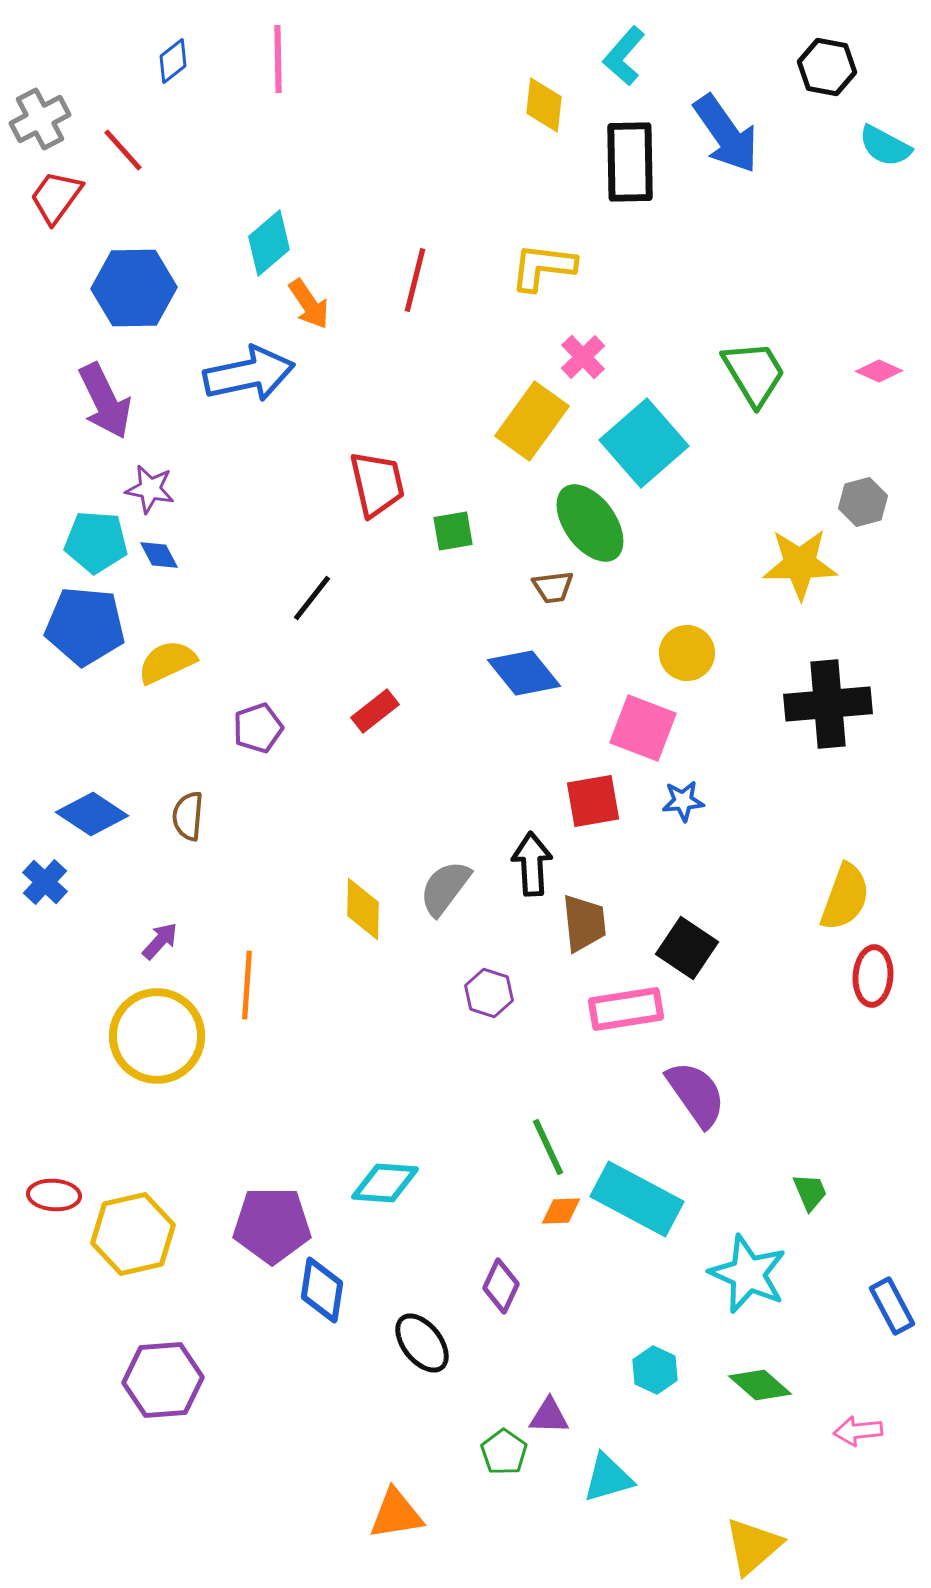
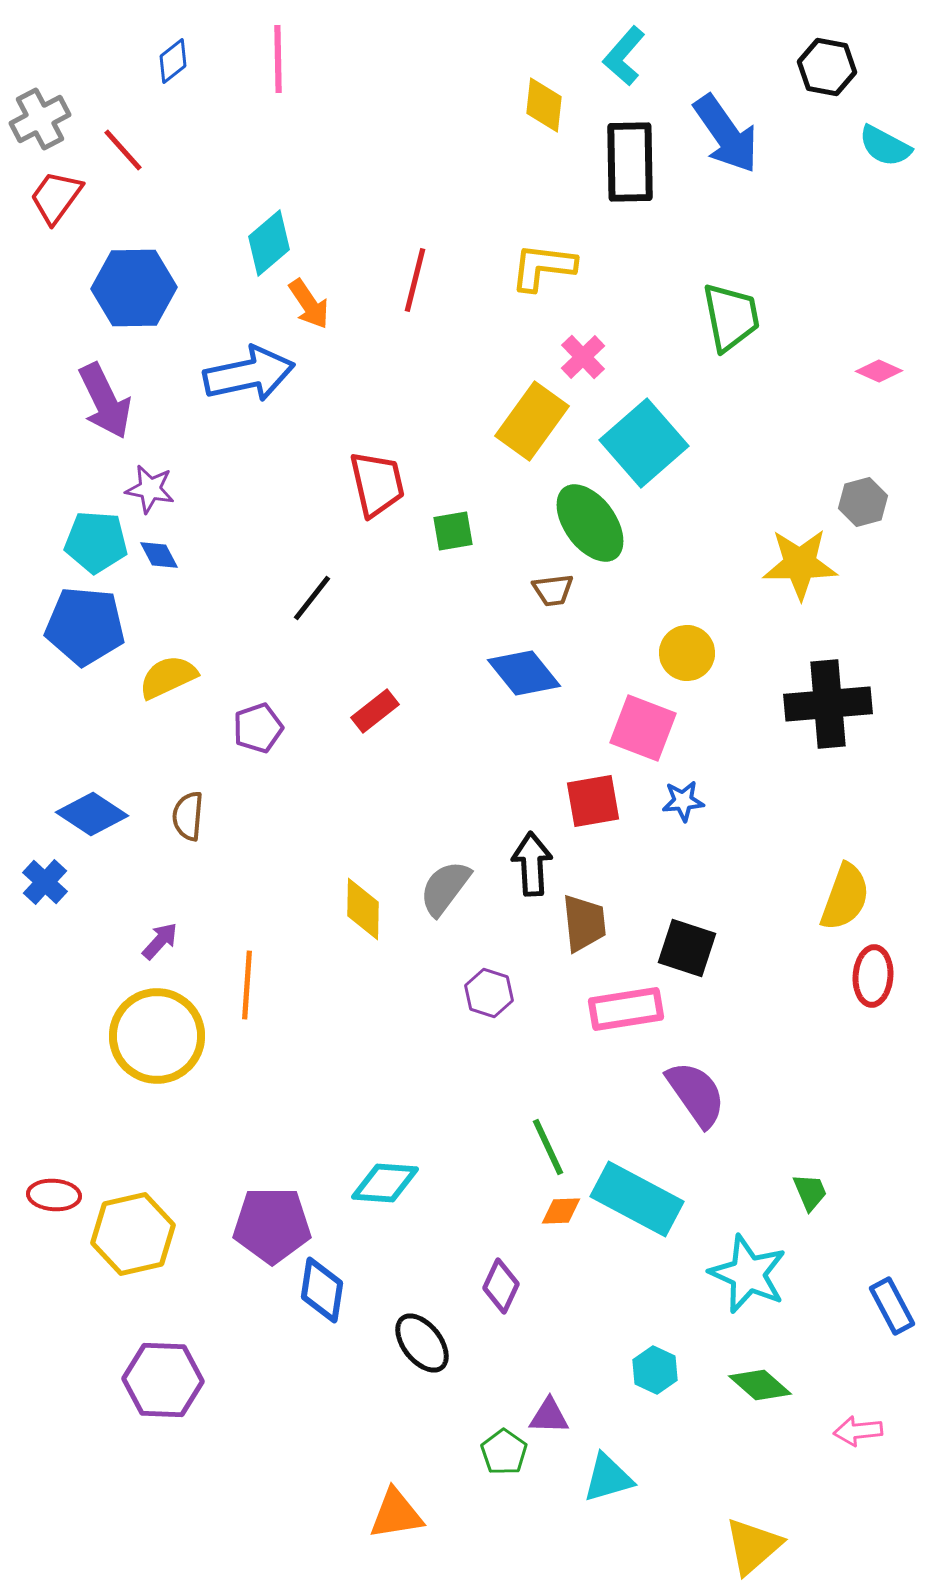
green trapezoid at (754, 373): moved 23 px left, 56 px up; rotated 20 degrees clockwise
brown trapezoid at (553, 587): moved 3 px down
yellow semicircle at (167, 662): moved 1 px right, 15 px down
black square at (687, 948): rotated 16 degrees counterclockwise
purple hexagon at (163, 1380): rotated 6 degrees clockwise
